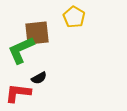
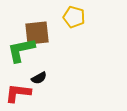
yellow pentagon: rotated 15 degrees counterclockwise
green L-shape: rotated 12 degrees clockwise
